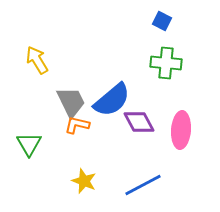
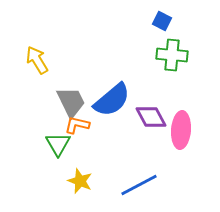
green cross: moved 6 px right, 8 px up
purple diamond: moved 12 px right, 5 px up
green triangle: moved 29 px right
yellow star: moved 4 px left
blue line: moved 4 px left
